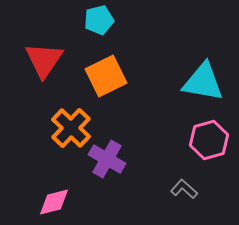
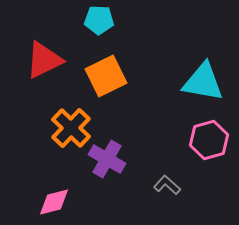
cyan pentagon: rotated 16 degrees clockwise
red triangle: rotated 30 degrees clockwise
gray L-shape: moved 17 px left, 4 px up
